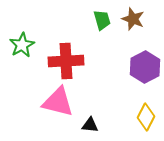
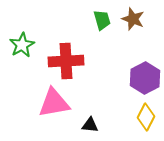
purple hexagon: moved 11 px down
pink triangle: moved 4 px left, 1 px down; rotated 24 degrees counterclockwise
